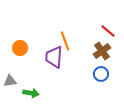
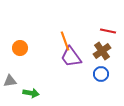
red line: rotated 28 degrees counterclockwise
purple trapezoid: moved 17 px right; rotated 40 degrees counterclockwise
